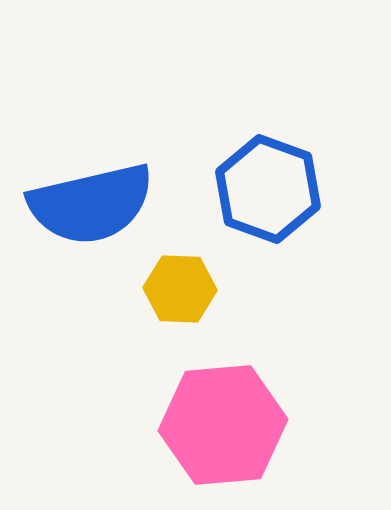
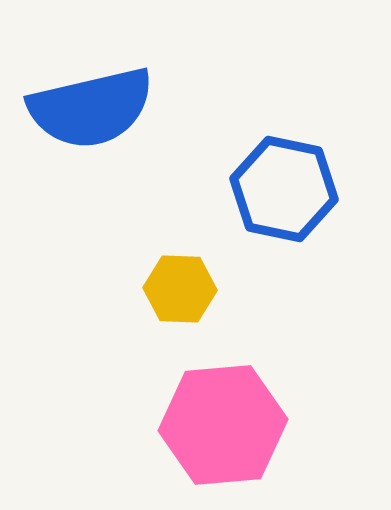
blue hexagon: moved 16 px right; rotated 8 degrees counterclockwise
blue semicircle: moved 96 px up
